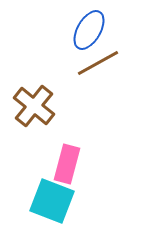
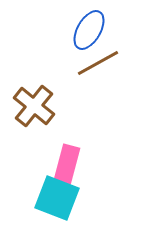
cyan square: moved 5 px right, 3 px up
